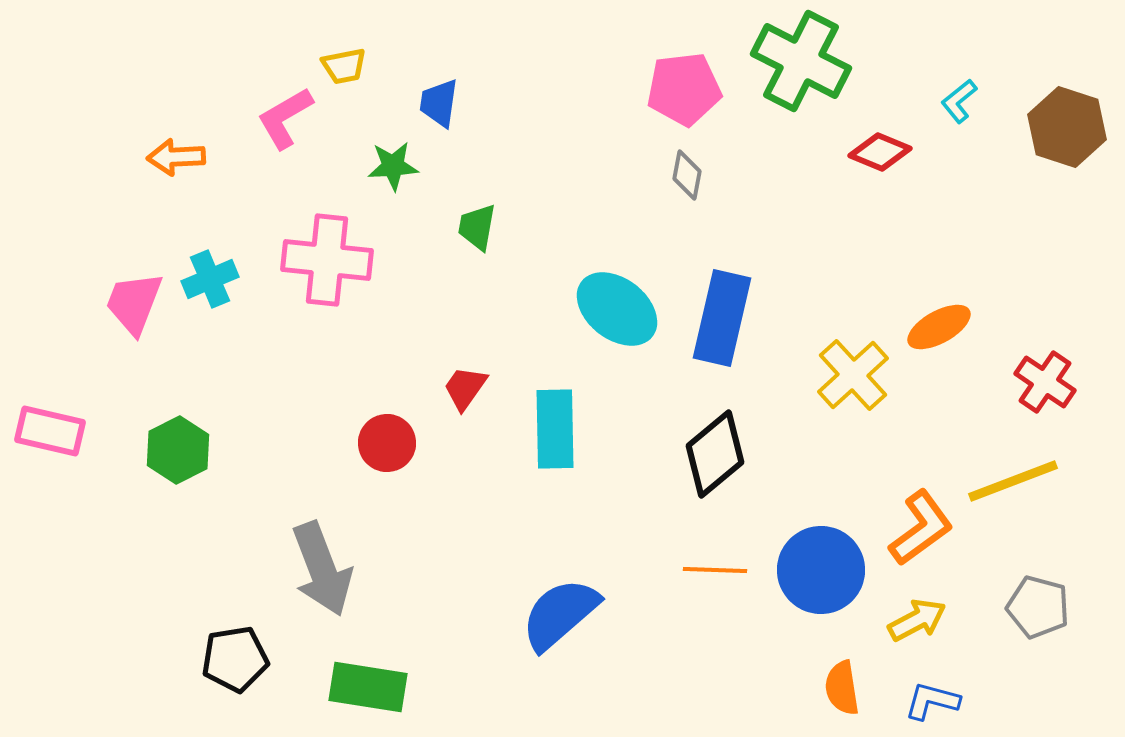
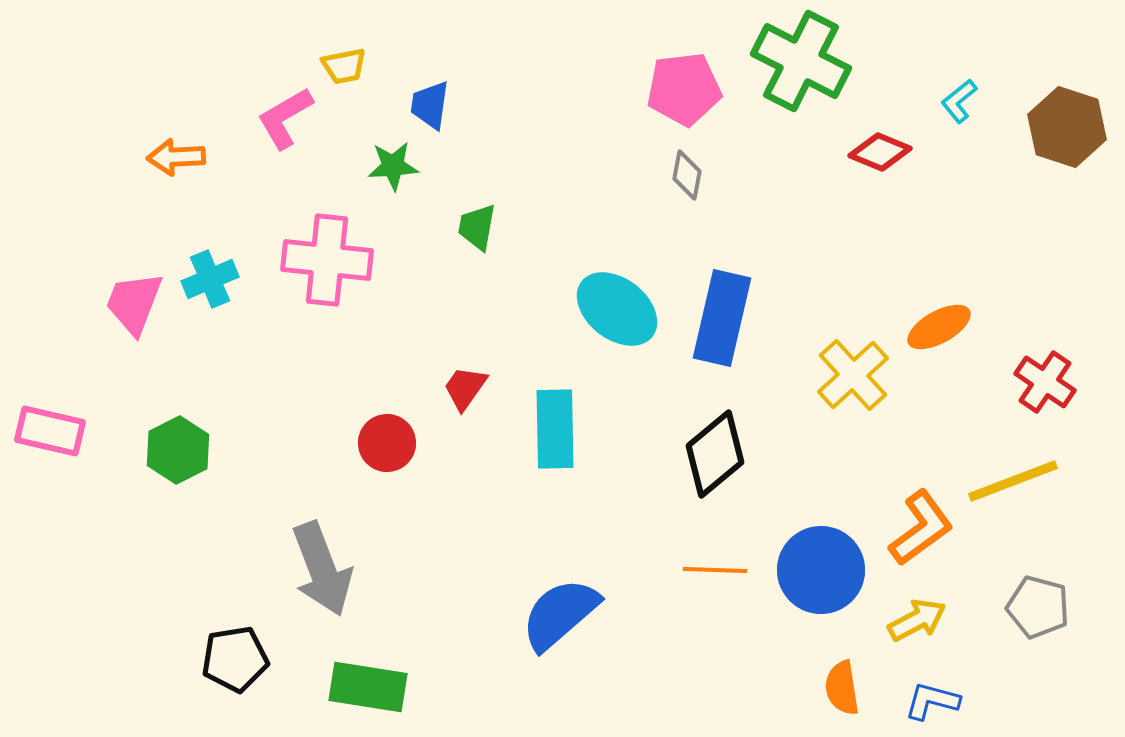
blue trapezoid: moved 9 px left, 2 px down
